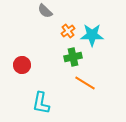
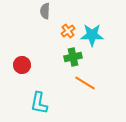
gray semicircle: rotated 49 degrees clockwise
cyan L-shape: moved 2 px left
